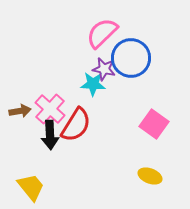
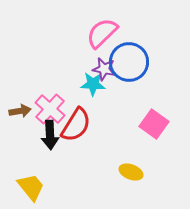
blue circle: moved 2 px left, 4 px down
yellow ellipse: moved 19 px left, 4 px up
